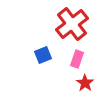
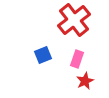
red cross: moved 2 px right, 4 px up
red star: moved 2 px up; rotated 12 degrees clockwise
